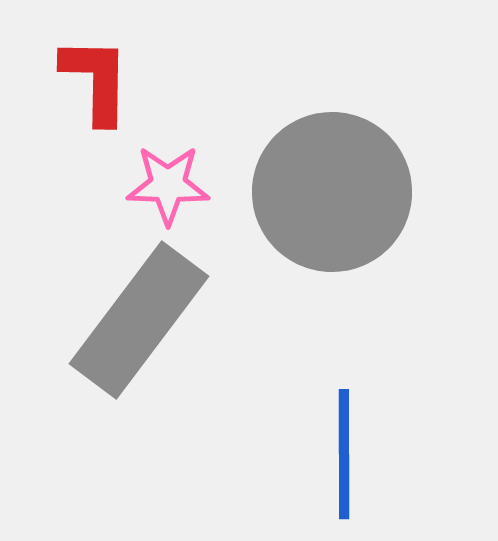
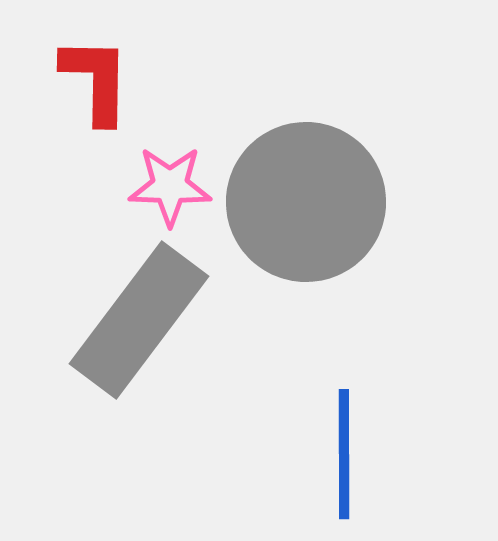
pink star: moved 2 px right, 1 px down
gray circle: moved 26 px left, 10 px down
